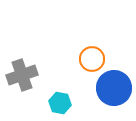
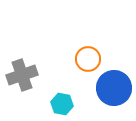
orange circle: moved 4 px left
cyan hexagon: moved 2 px right, 1 px down
